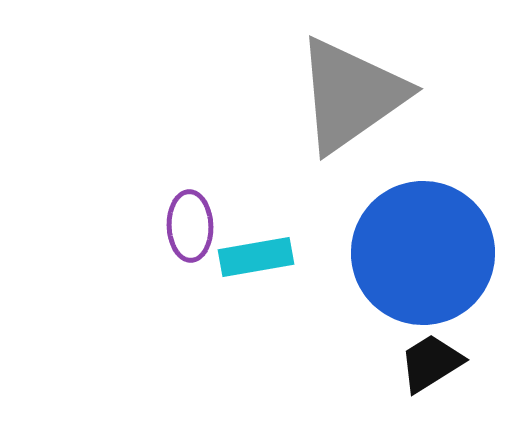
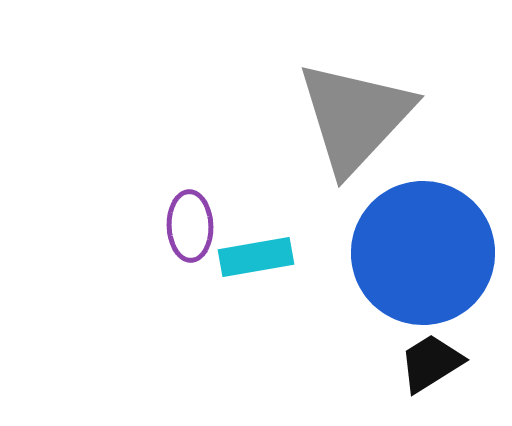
gray triangle: moved 4 px right, 22 px down; rotated 12 degrees counterclockwise
